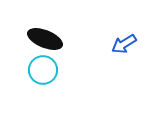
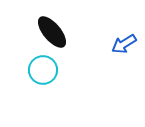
black ellipse: moved 7 px right, 7 px up; rotated 28 degrees clockwise
